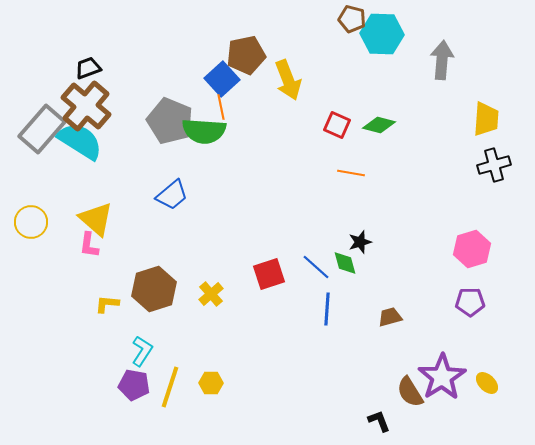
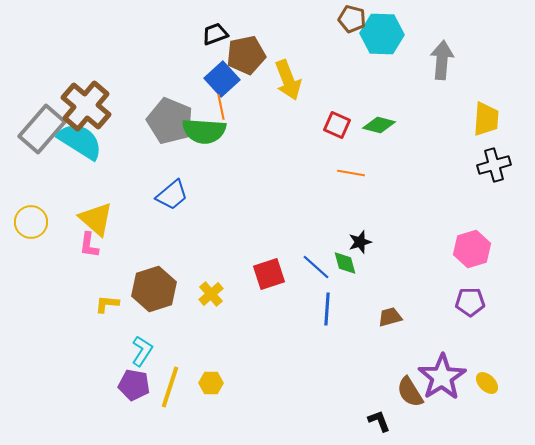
black trapezoid at (88, 68): moved 127 px right, 34 px up
